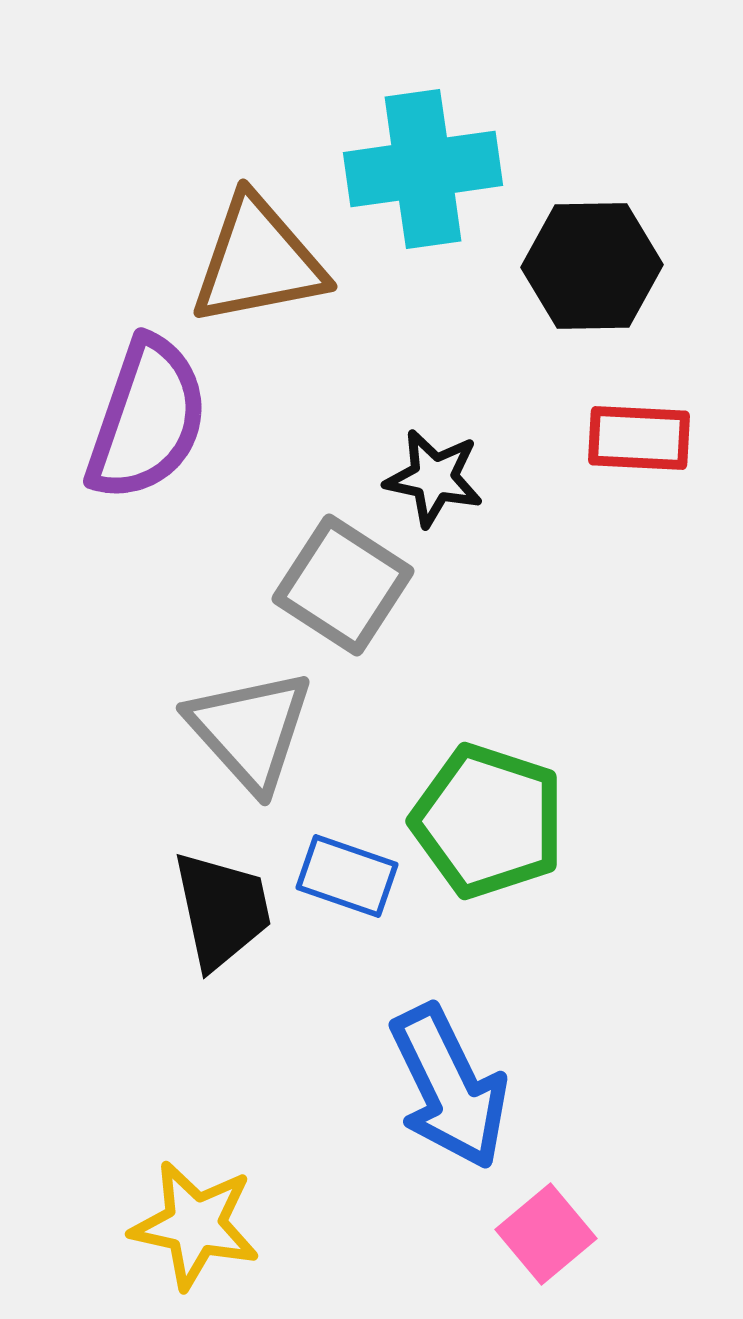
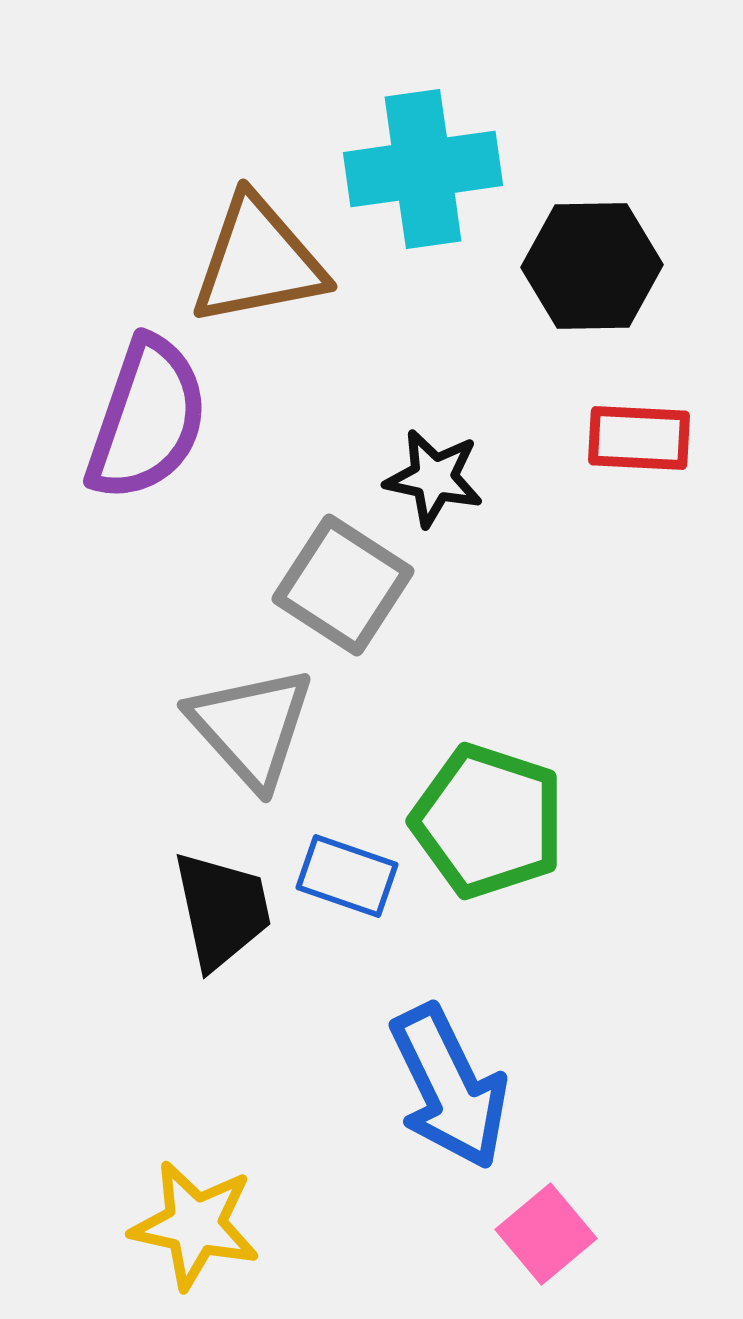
gray triangle: moved 1 px right, 3 px up
